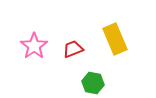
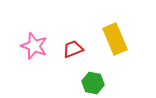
pink star: rotated 16 degrees counterclockwise
